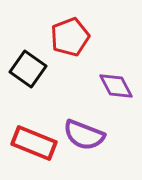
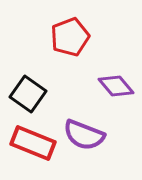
black square: moved 25 px down
purple diamond: rotated 12 degrees counterclockwise
red rectangle: moved 1 px left
